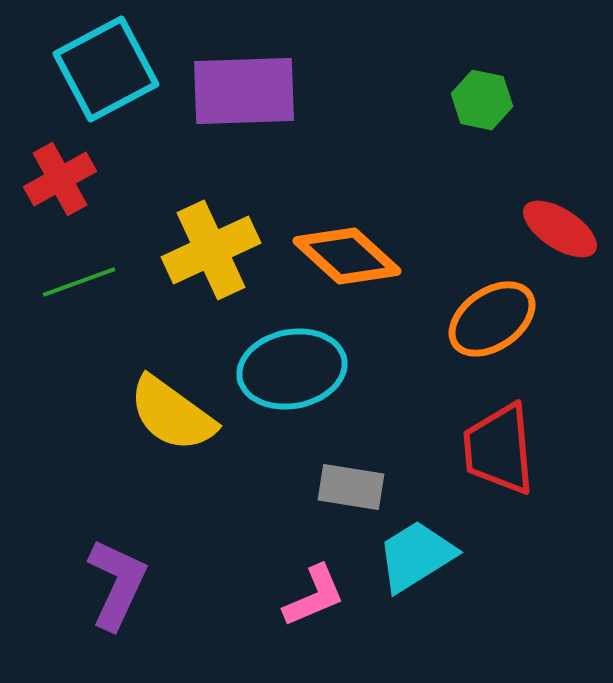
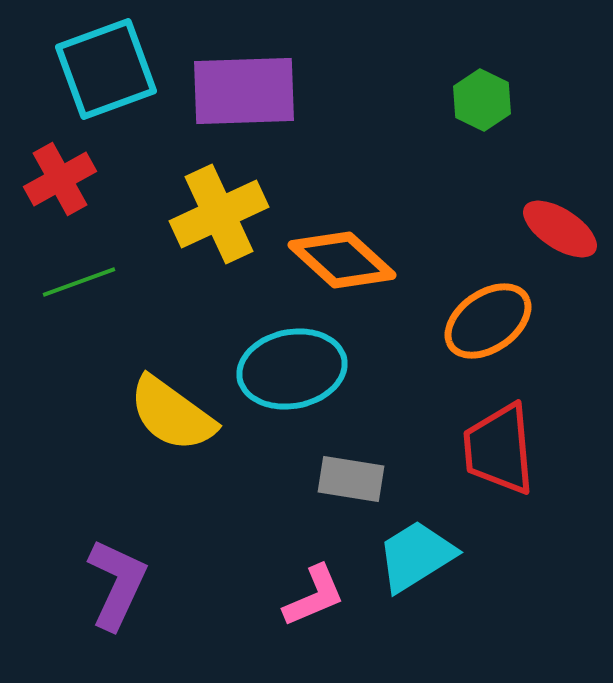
cyan square: rotated 8 degrees clockwise
green hexagon: rotated 14 degrees clockwise
yellow cross: moved 8 px right, 36 px up
orange diamond: moved 5 px left, 4 px down
orange ellipse: moved 4 px left, 2 px down
gray rectangle: moved 8 px up
